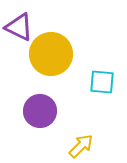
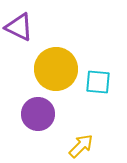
yellow circle: moved 5 px right, 15 px down
cyan square: moved 4 px left
purple circle: moved 2 px left, 3 px down
